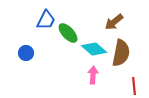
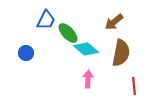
cyan diamond: moved 8 px left
pink arrow: moved 5 px left, 4 px down
